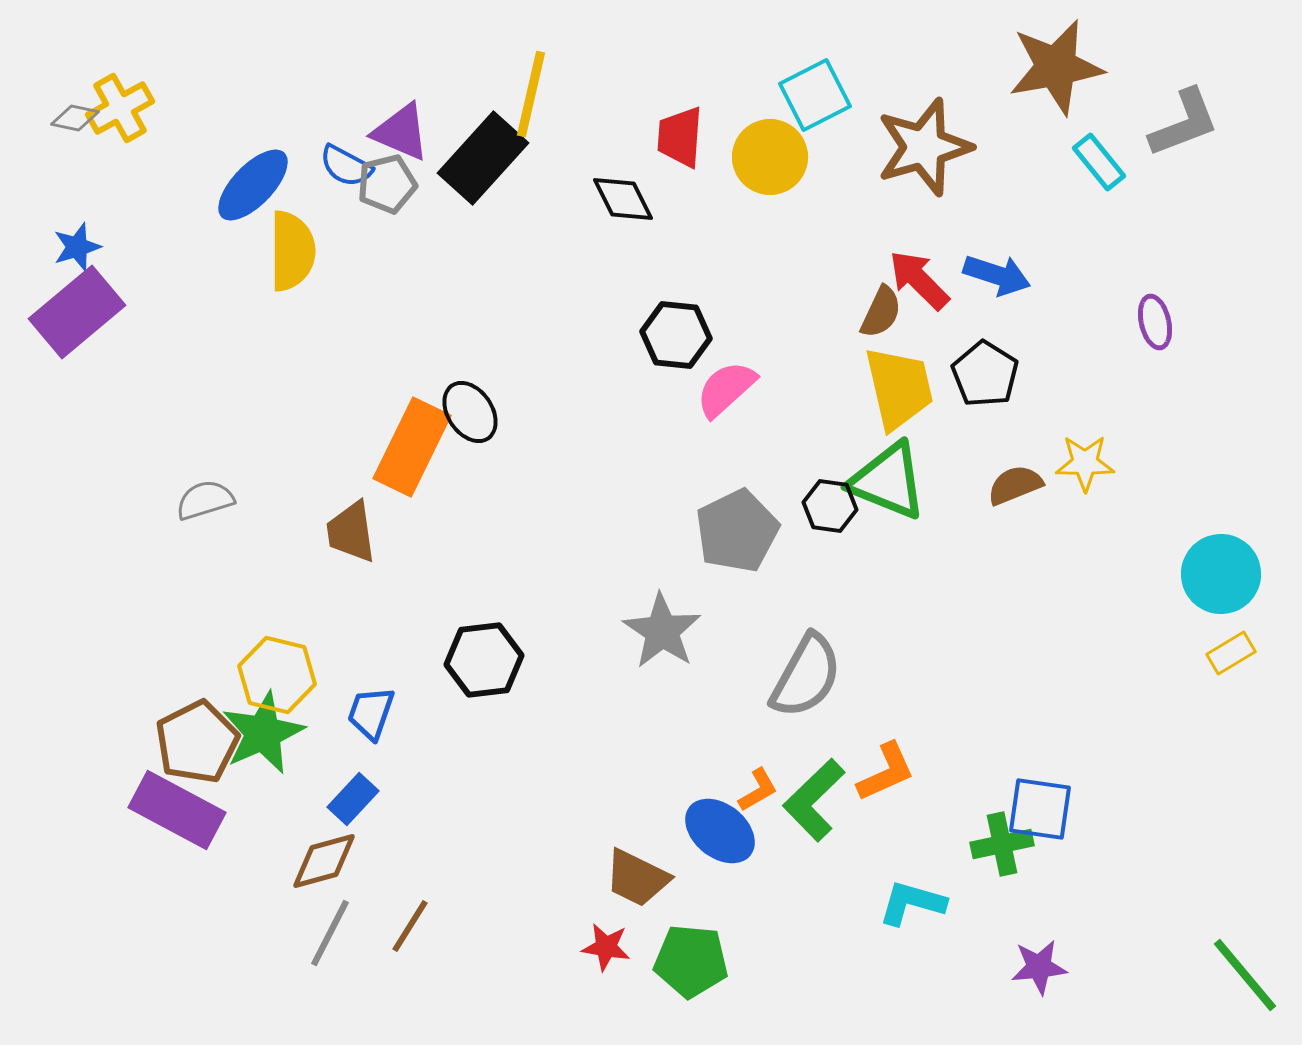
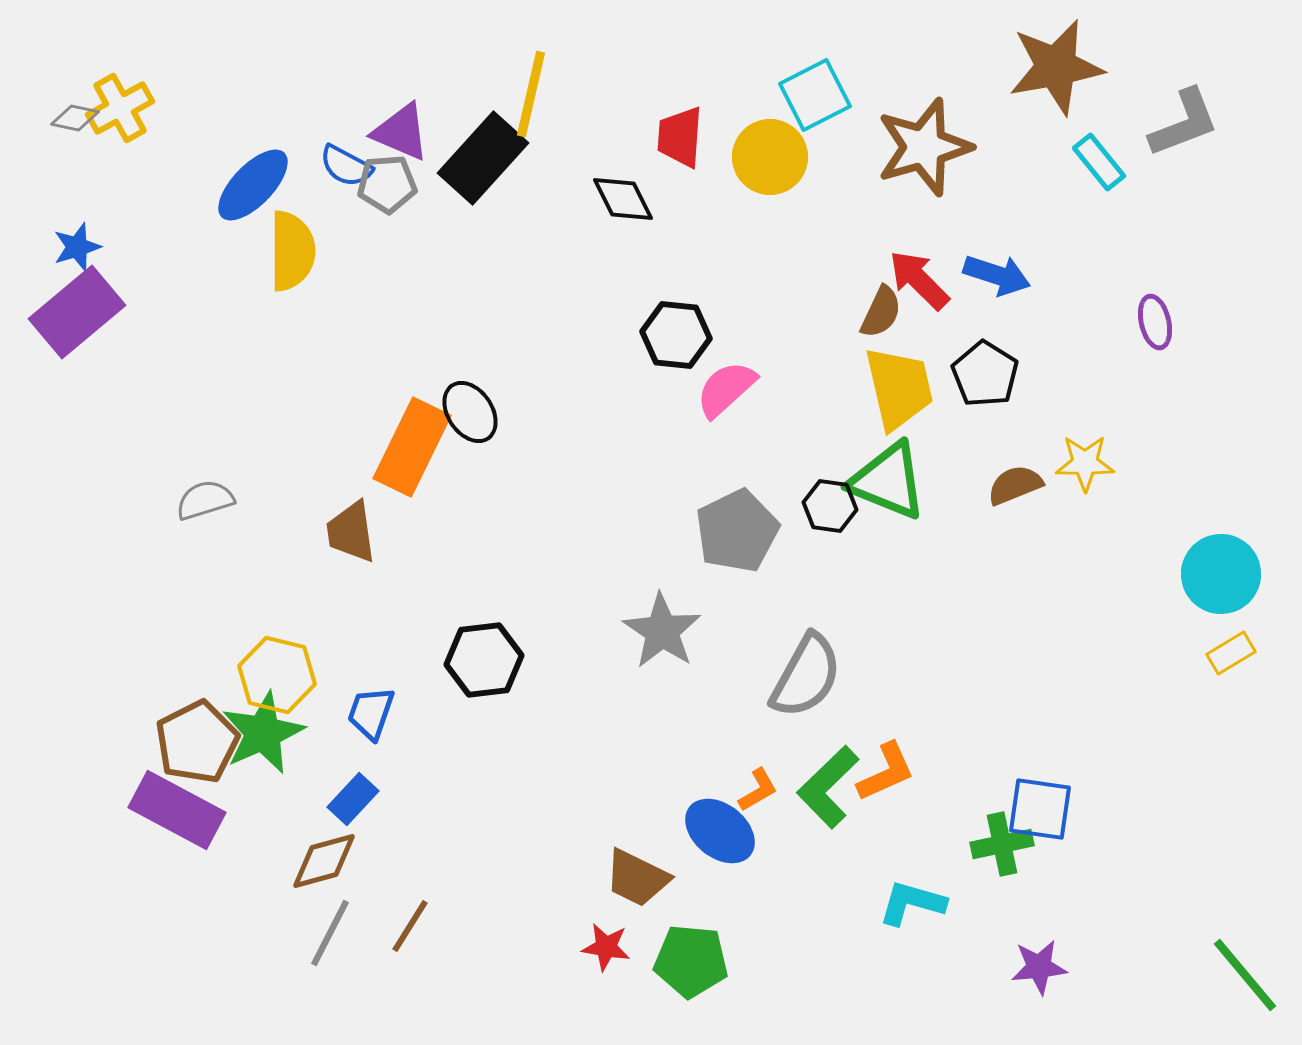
gray pentagon at (387, 184): rotated 10 degrees clockwise
green L-shape at (814, 800): moved 14 px right, 13 px up
